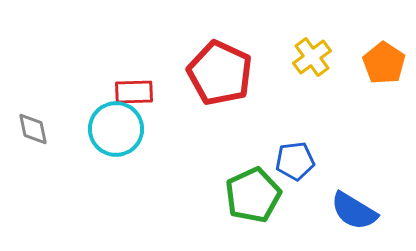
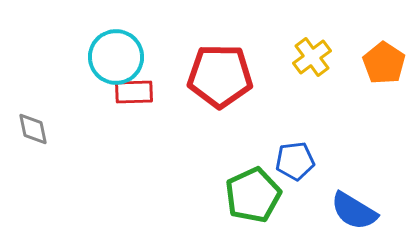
red pentagon: moved 3 px down; rotated 24 degrees counterclockwise
cyan circle: moved 72 px up
